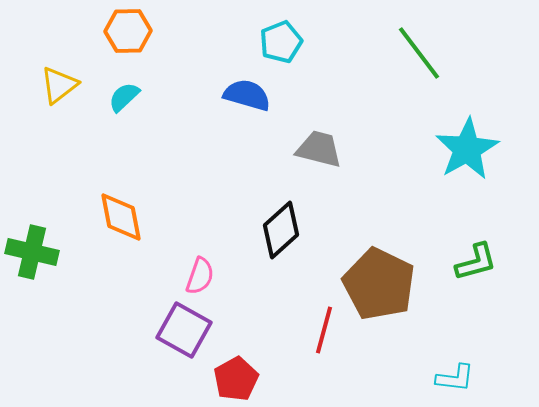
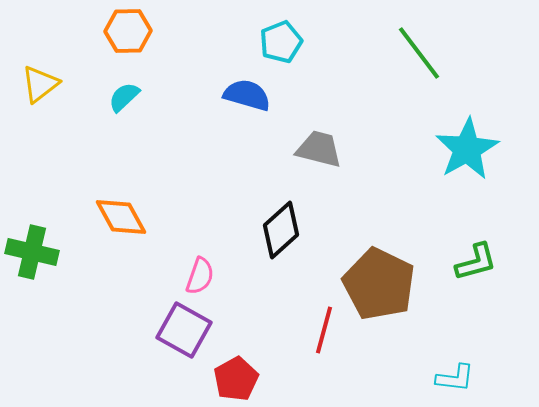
yellow triangle: moved 19 px left, 1 px up
orange diamond: rotated 18 degrees counterclockwise
